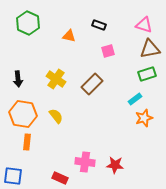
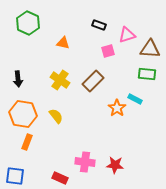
pink triangle: moved 17 px left, 10 px down; rotated 36 degrees counterclockwise
orange triangle: moved 6 px left, 7 px down
brown triangle: rotated 15 degrees clockwise
green rectangle: rotated 24 degrees clockwise
yellow cross: moved 4 px right, 1 px down
brown rectangle: moved 1 px right, 3 px up
cyan rectangle: rotated 64 degrees clockwise
orange star: moved 27 px left, 10 px up; rotated 18 degrees counterclockwise
orange rectangle: rotated 14 degrees clockwise
blue square: moved 2 px right
